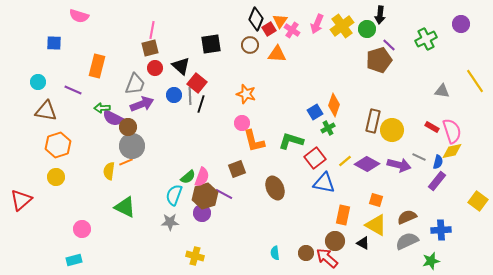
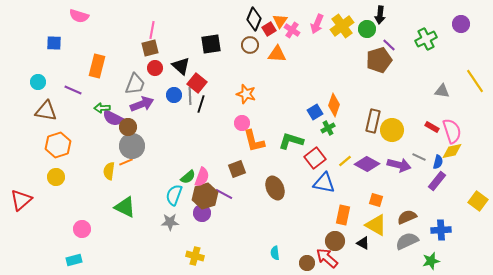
black diamond at (256, 19): moved 2 px left
brown circle at (306, 253): moved 1 px right, 10 px down
